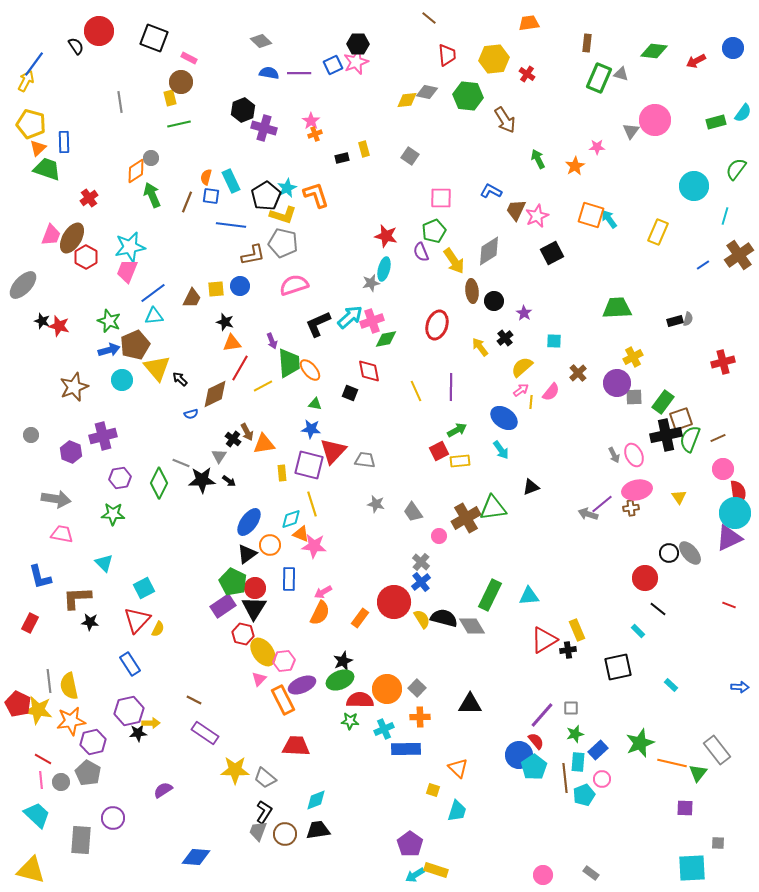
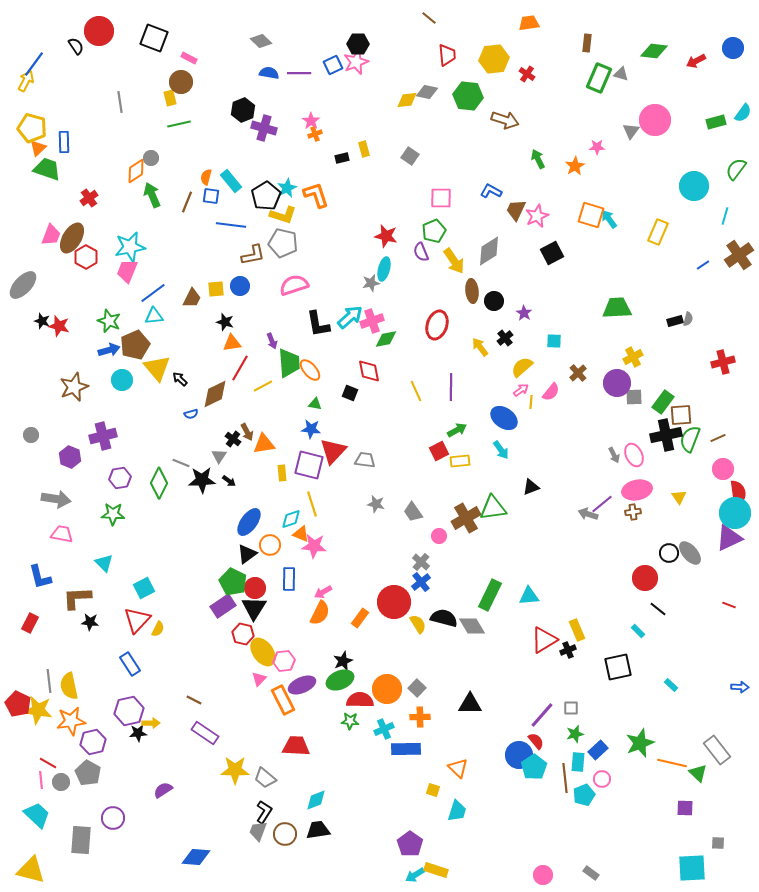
brown arrow at (505, 120): rotated 40 degrees counterclockwise
yellow pentagon at (31, 124): moved 1 px right, 4 px down
cyan rectangle at (231, 181): rotated 15 degrees counterclockwise
black L-shape at (318, 324): rotated 76 degrees counterclockwise
brown square at (681, 419): moved 4 px up; rotated 15 degrees clockwise
purple hexagon at (71, 452): moved 1 px left, 5 px down
brown cross at (631, 508): moved 2 px right, 4 px down
yellow semicircle at (422, 619): moved 4 px left, 5 px down
black cross at (568, 650): rotated 14 degrees counterclockwise
red line at (43, 759): moved 5 px right, 4 px down
green triangle at (698, 773): rotated 24 degrees counterclockwise
